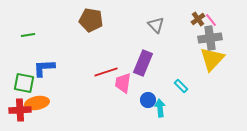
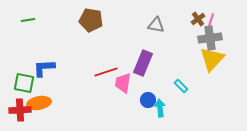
pink line: rotated 56 degrees clockwise
gray triangle: rotated 36 degrees counterclockwise
green line: moved 15 px up
orange ellipse: moved 2 px right
